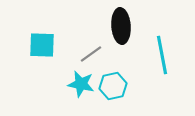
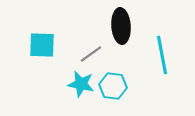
cyan hexagon: rotated 20 degrees clockwise
